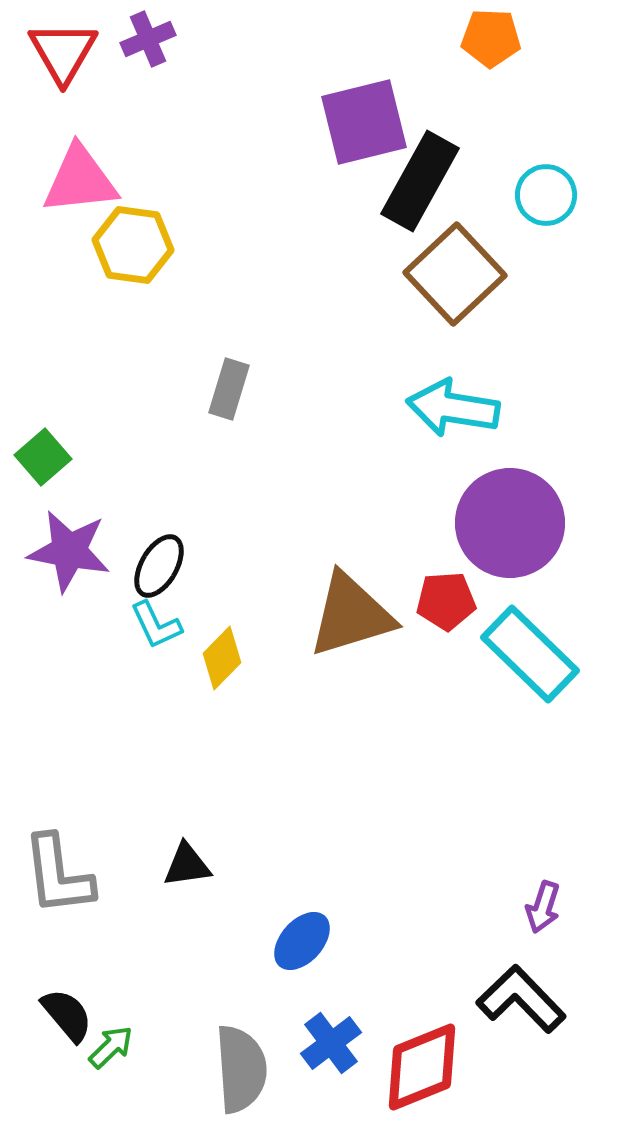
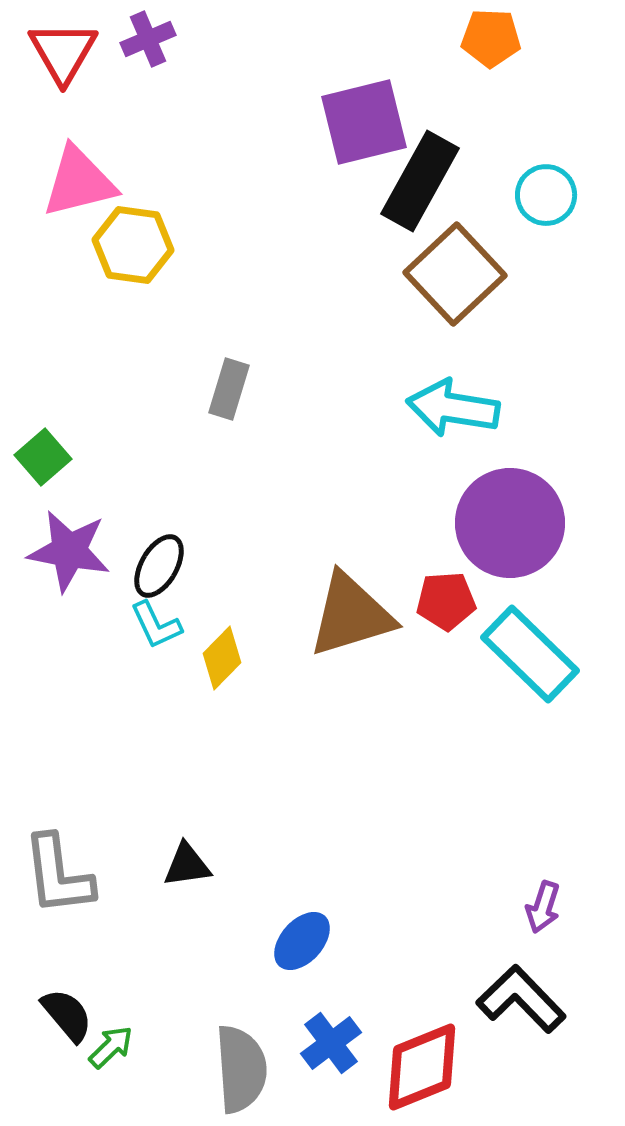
pink triangle: moved 1 px left, 2 px down; rotated 8 degrees counterclockwise
